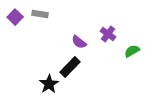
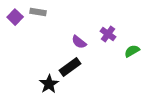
gray rectangle: moved 2 px left, 2 px up
black rectangle: rotated 10 degrees clockwise
